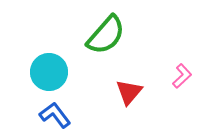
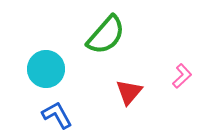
cyan circle: moved 3 px left, 3 px up
blue L-shape: moved 2 px right; rotated 8 degrees clockwise
